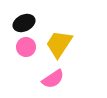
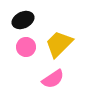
black ellipse: moved 1 px left, 3 px up
yellow trapezoid: rotated 12 degrees clockwise
